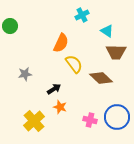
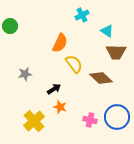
orange semicircle: moved 1 px left
